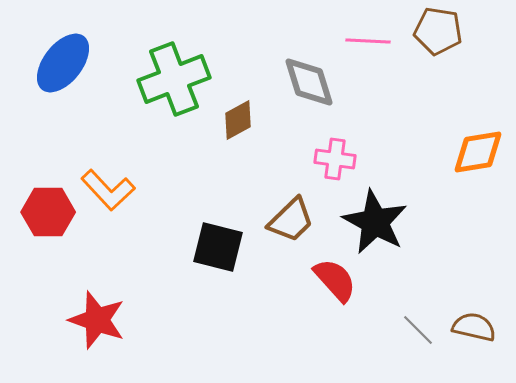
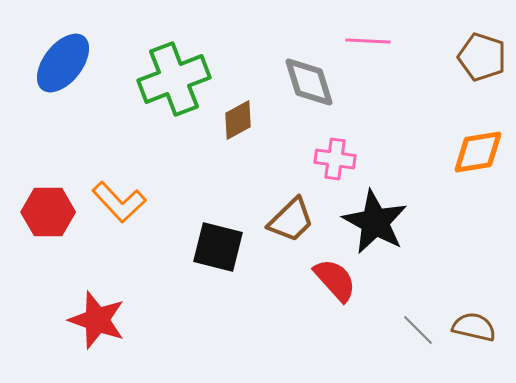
brown pentagon: moved 44 px right, 26 px down; rotated 9 degrees clockwise
orange L-shape: moved 11 px right, 12 px down
